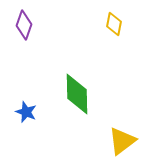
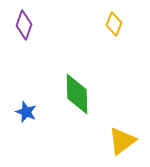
yellow diamond: rotated 10 degrees clockwise
